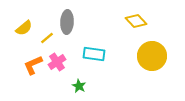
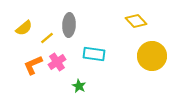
gray ellipse: moved 2 px right, 3 px down
